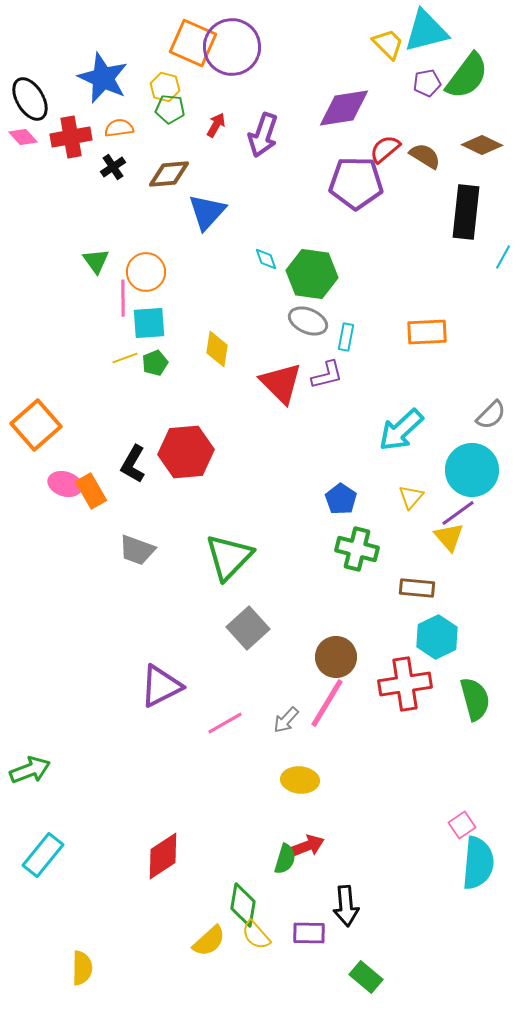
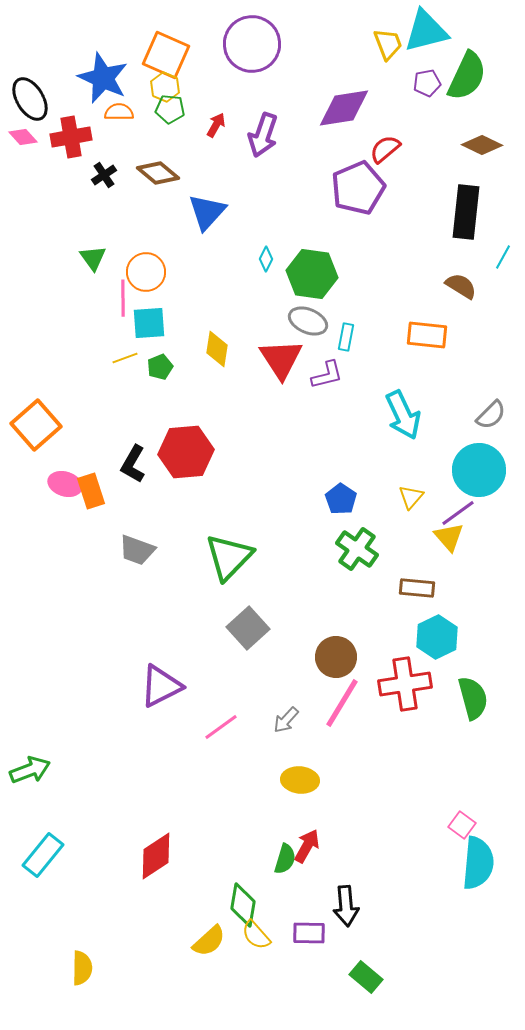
orange square at (193, 43): moved 27 px left, 12 px down
yellow trapezoid at (388, 44): rotated 24 degrees clockwise
purple circle at (232, 47): moved 20 px right, 3 px up
green semicircle at (467, 76): rotated 12 degrees counterclockwise
yellow hexagon at (165, 87): rotated 8 degrees clockwise
orange semicircle at (119, 128): moved 16 px up; rotated 8 degrees clockwise
brown semicircle at (425, 156): moved 36 px right, 130 px down
black cross at (113, 167): moved 9 px left, 8 px down
brown diamond at (169, 174): moved 11 px left, 1 px up; rotated 45 degrees clockwise
purple pentagon at (356, 183): moved 2 px right, 5 px down; rotated 24 degrees counterclockwise
cyan diamond at (266, 259): rotated 45 degrees clockwise
green triangle at (96, 261): moved 3 px left, 3 px up
orange rectangle at (427, 332): moved 3 px down; rotated 9 degrees clockwise
green pentagon at (155, 363): moved 5 px right, 4 px down
red triangle at (281, 383): moved 24 px up; rotated 12 degrees clockwise
cyan arrow at (401, 430): moved 2 px right, 15 px up; rotated 72 degrees counterclockwise
cyan circle at (472, 470): moved 7 px right
orange rectangle at (91, 491): rotated 12 degrees clockwise
green cross at (357, 549): rotated 21 degrees clockwise
green semicircle at (475, 699): moved 2 px left, 1 px up
pink line at (327, 703): moved 15 px right
pink line at (225, 723): moved 4 px left, 4 px down; rotated 6 degrees counterclockwise
pink square at (462, 825): rotated 20 degrees counterclockwise
red arrow at (307, 846): rotated 40 degrees counterclockwise
red diamond at (163, 856): moved 7 px left
